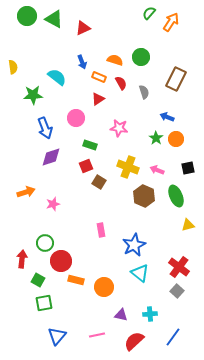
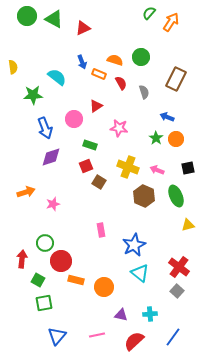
orange rectangle at (99, 77): moved 3 px up
red triangle at (98, 99): moved 2 px left, 7 px down
pink circle at (76, 118): moved 2 px left, 1 px down
